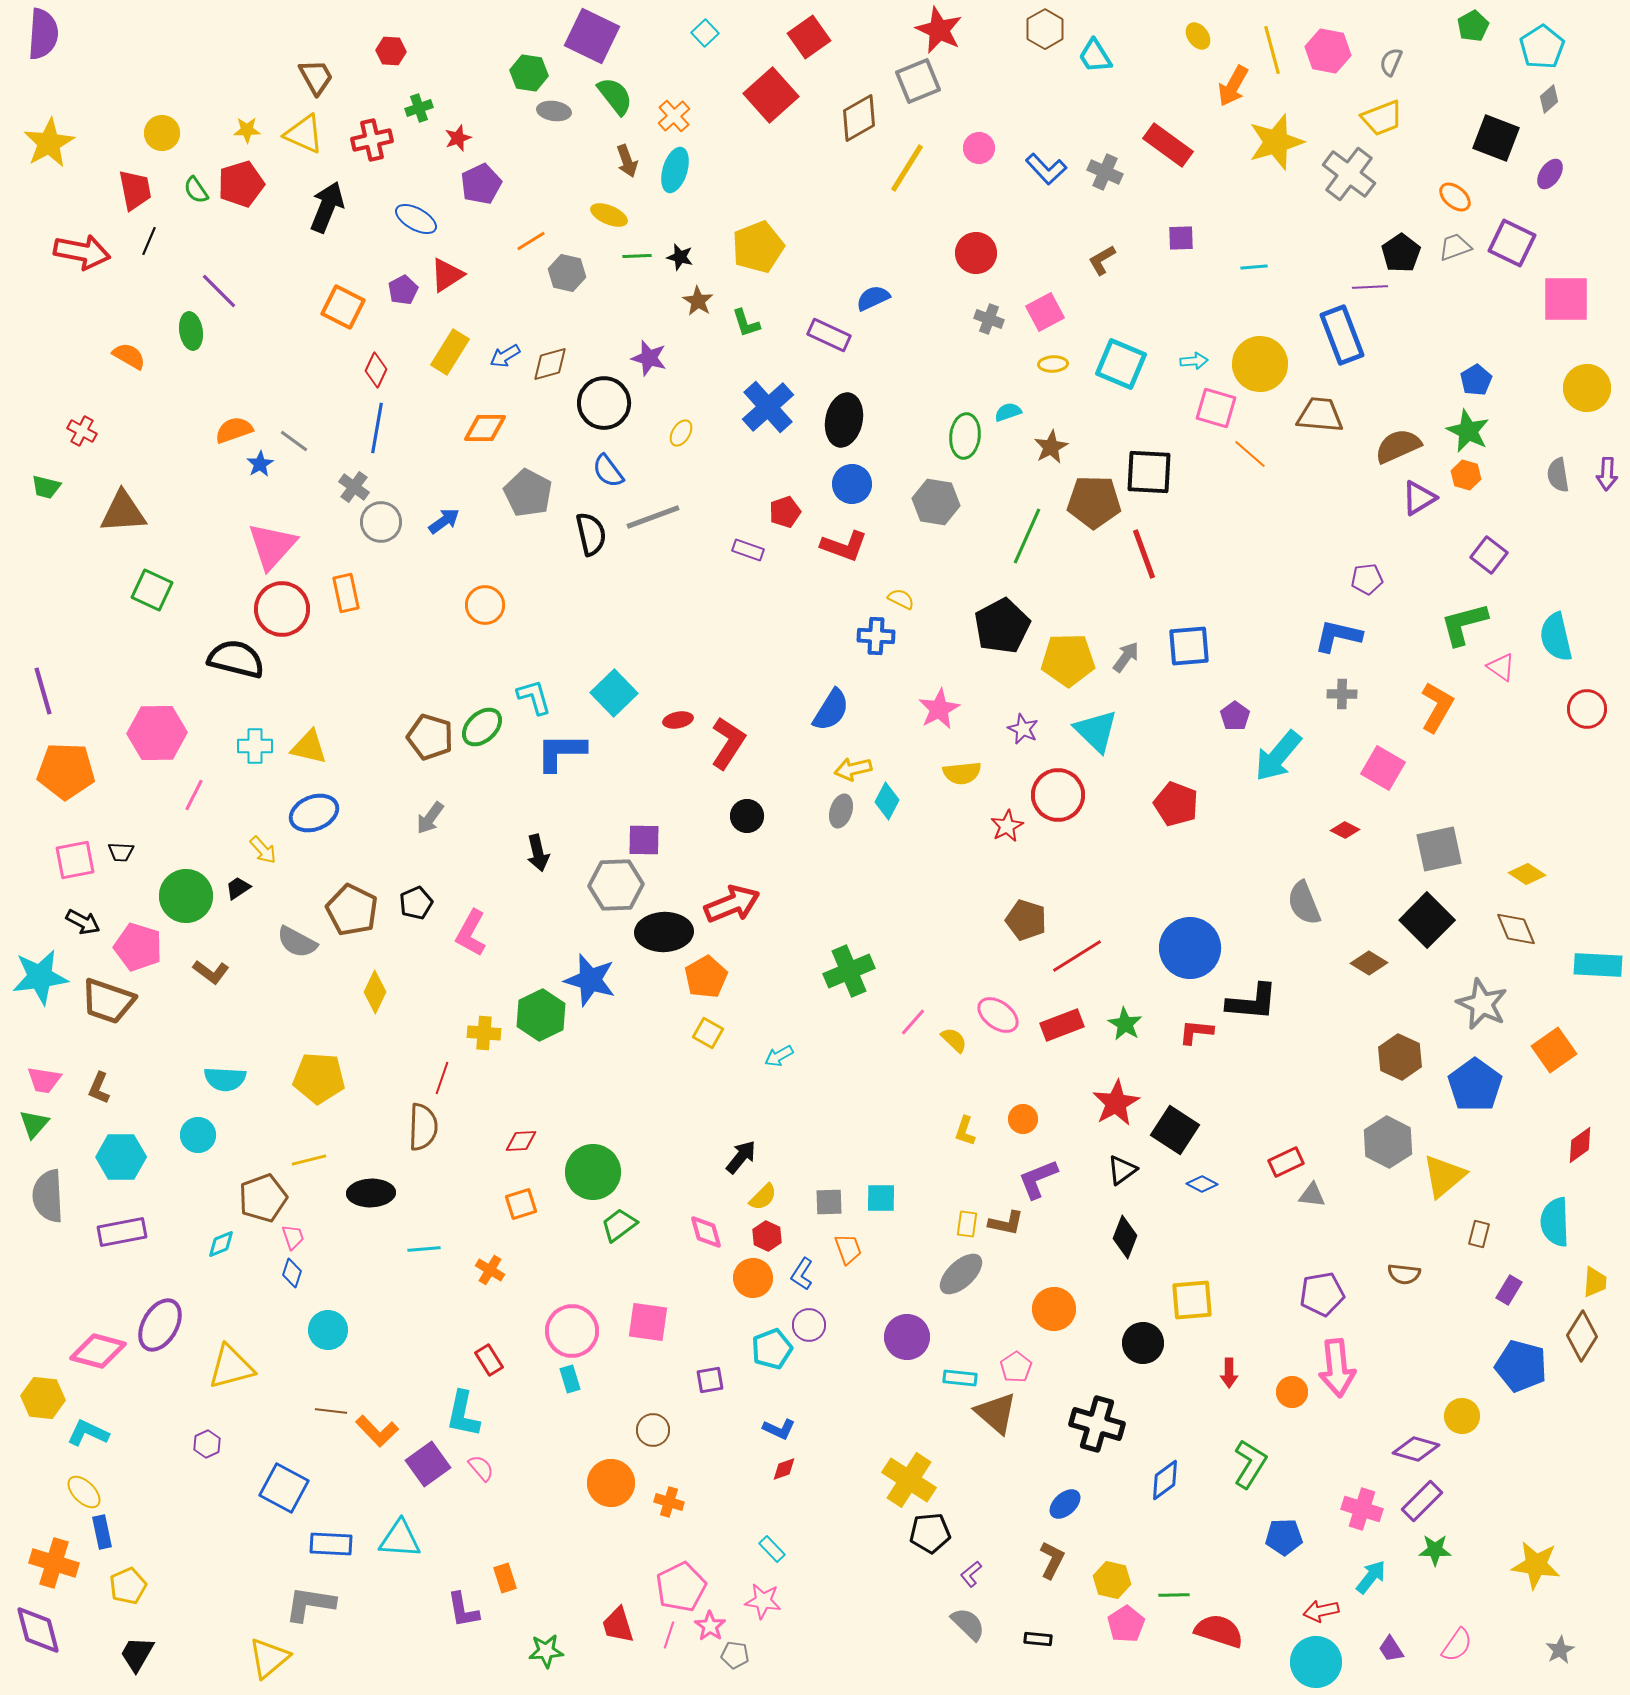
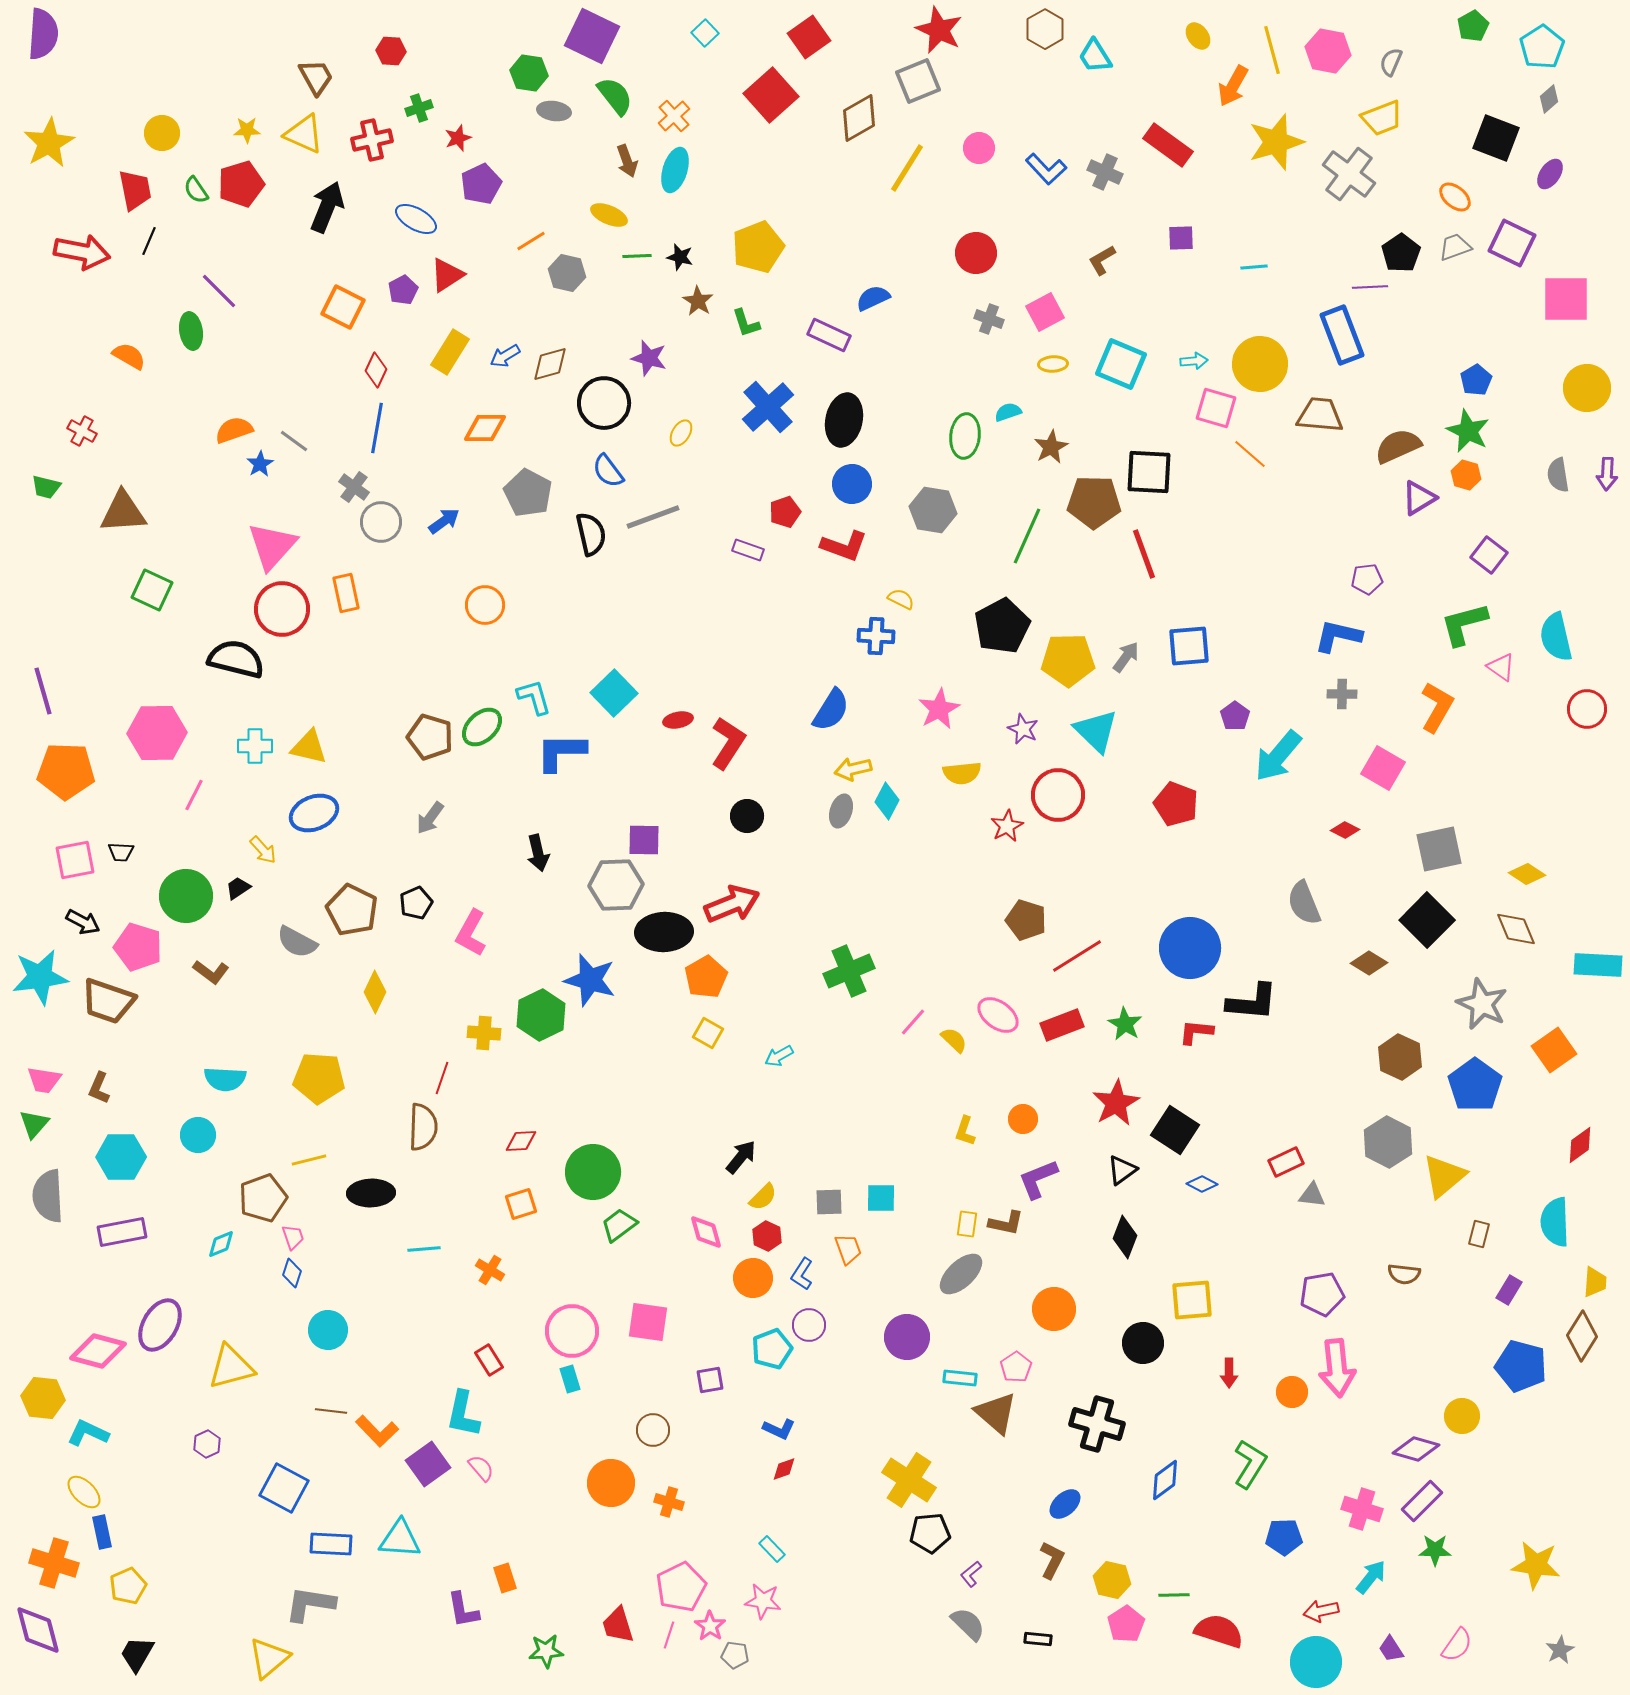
gray hexagon at (936, 502): moved 3 px left, 8 px down
